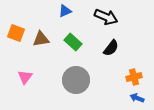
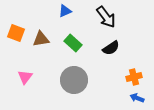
black arrow: rotated 30 degrees clockwise
green rectangle: moved 1 px down
black semicircle: rotated 18 degrees clockwise
gray circle: moved 2 px left
